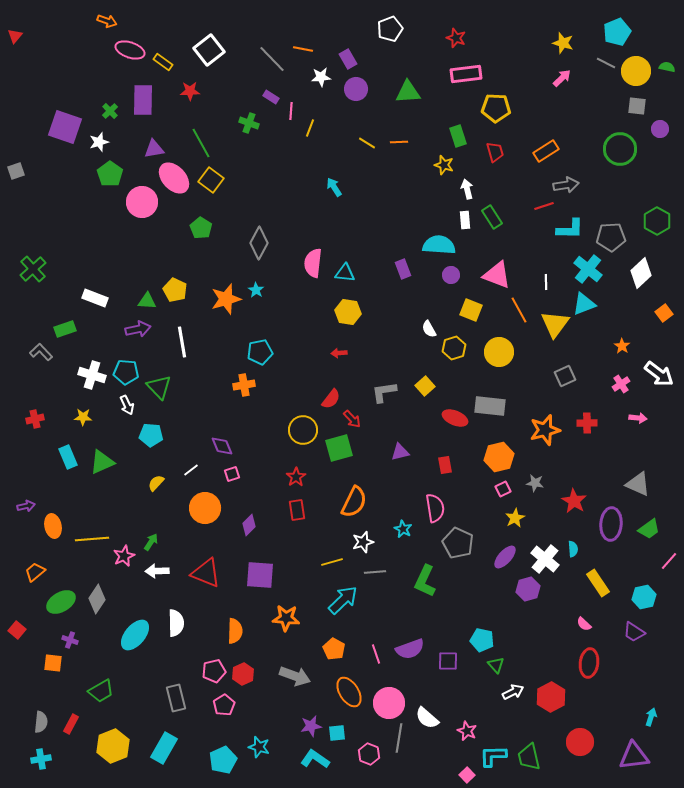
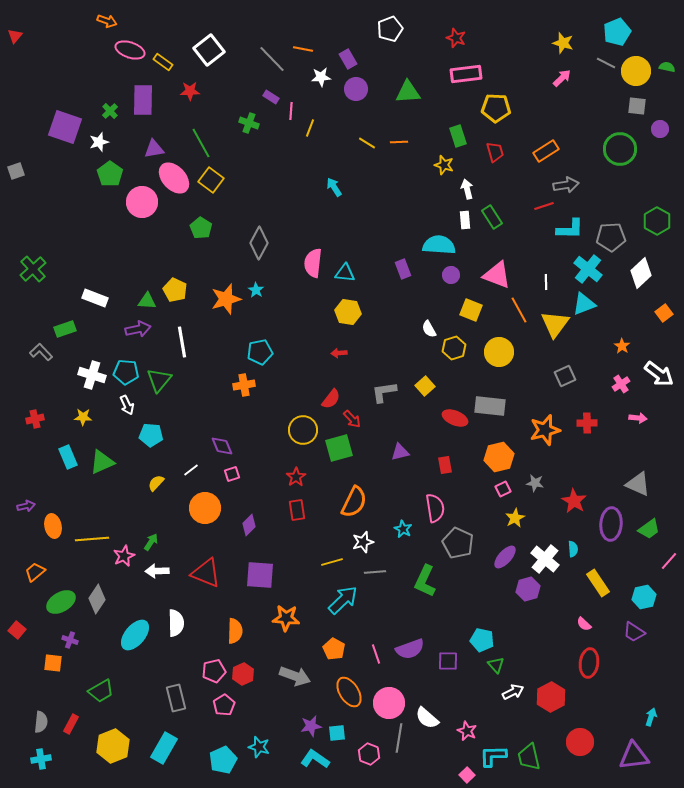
green triangle at (159, 387): moved 7 px up; rotated 24 degrees clockwise
